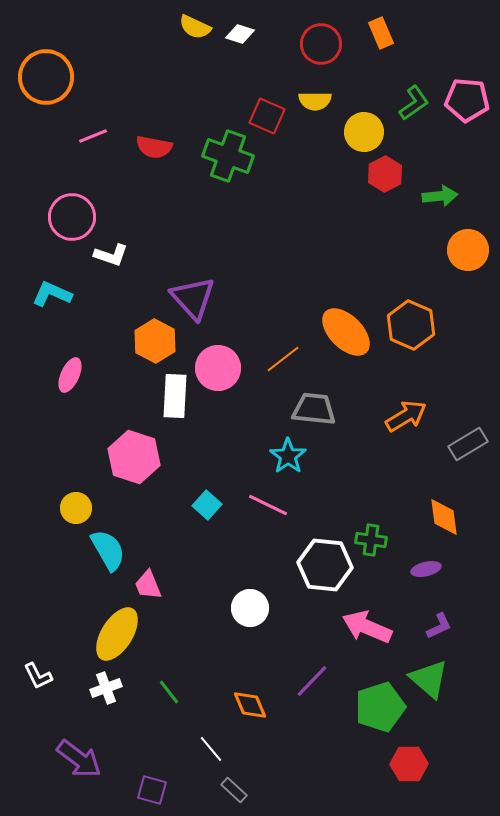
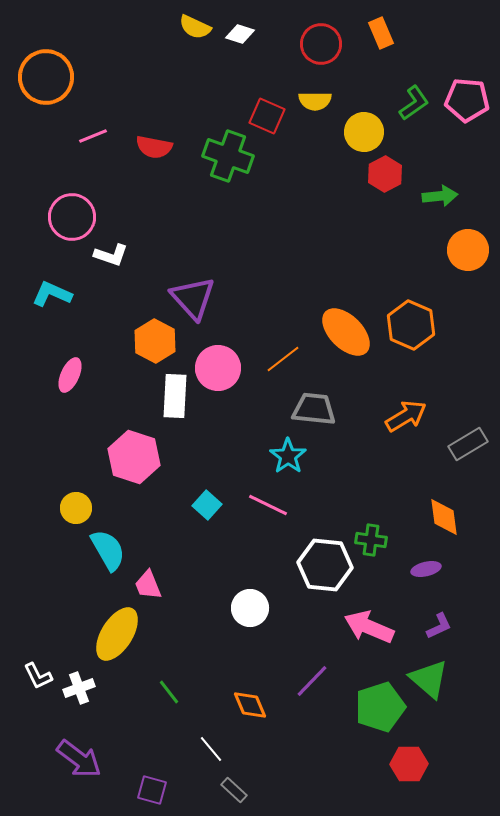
pink arrow at (367, 627): moved 2 px right
white cross at (106, 688): moved 27 px left
